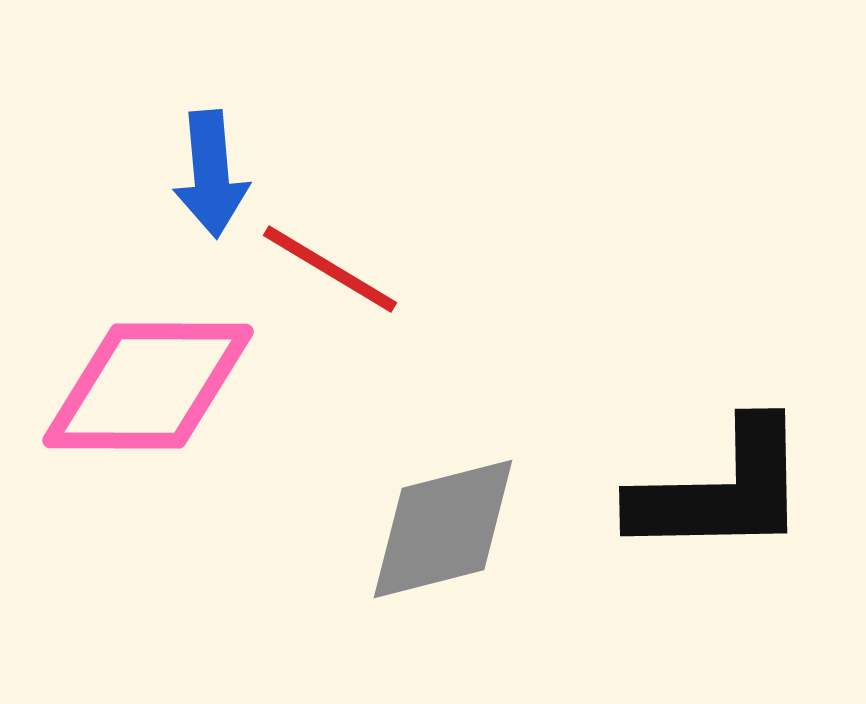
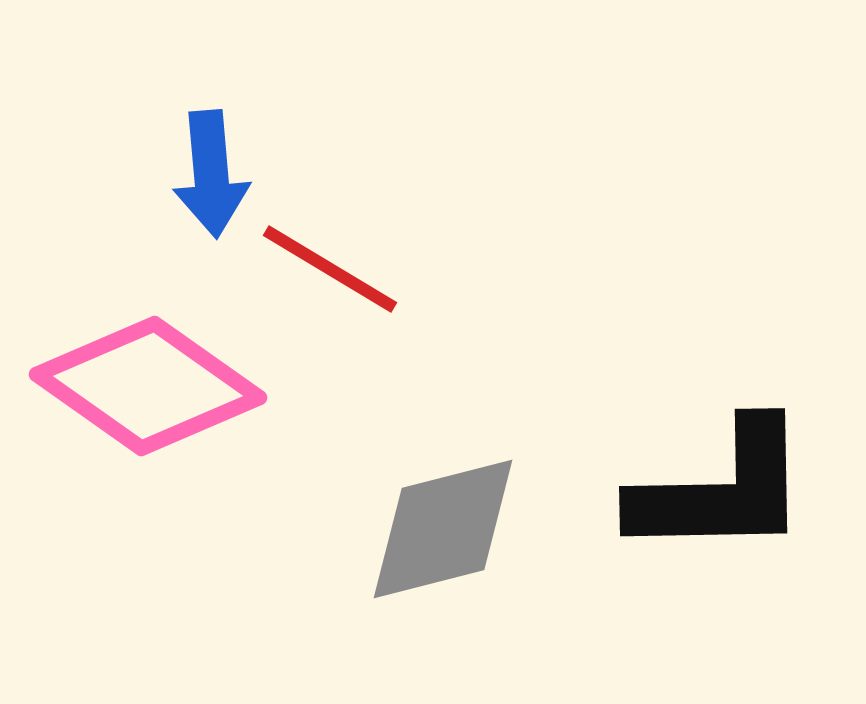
pink diamond: rotated 35 degrees clockwise
